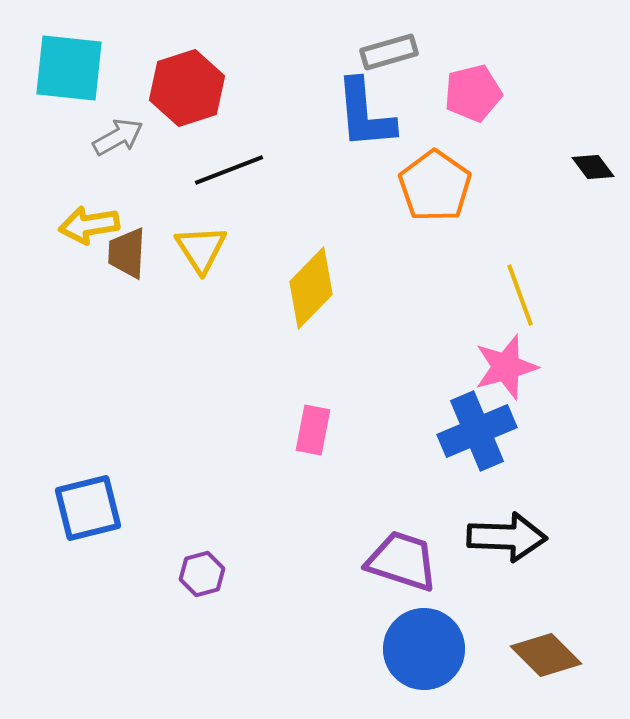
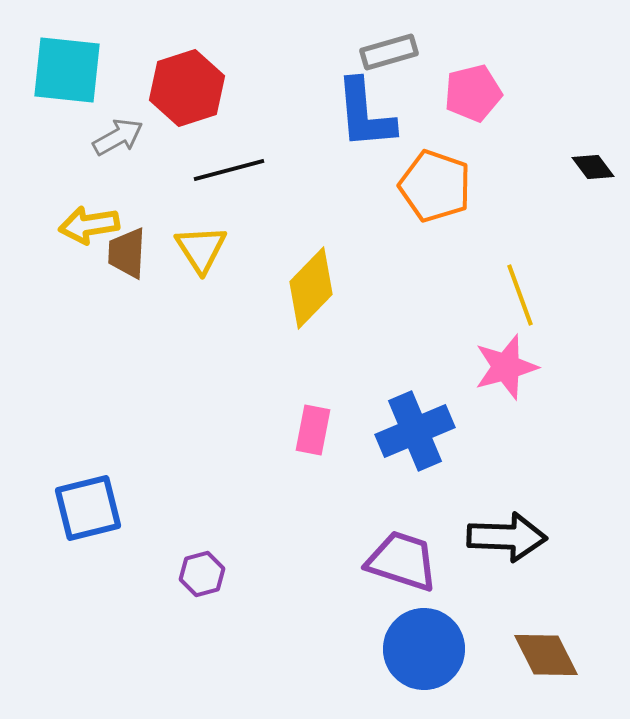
cyan square: moved 2 px left, 2 px down
black line: rotated 6 degrees clockwise
orange pentagon: rotated 16 degrees counterclockwise
blue cross: moved 62 px left
brown diamond: rotated 18 degrees clockwise
